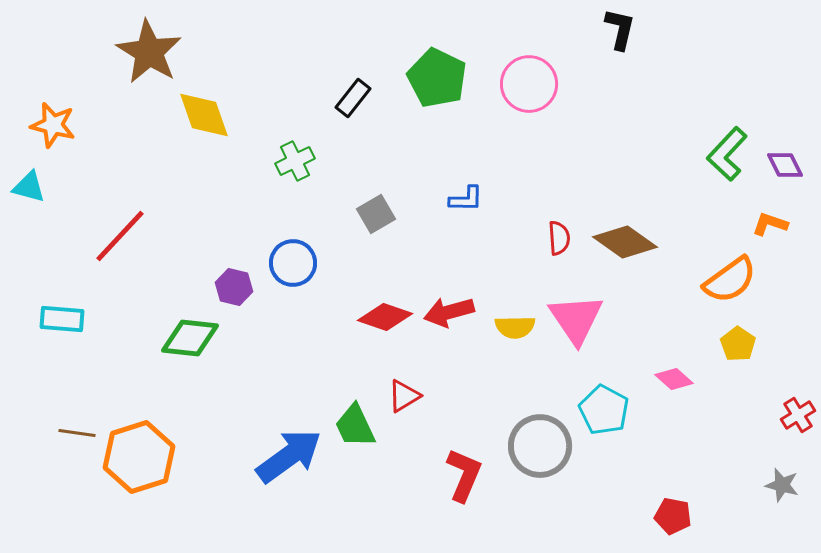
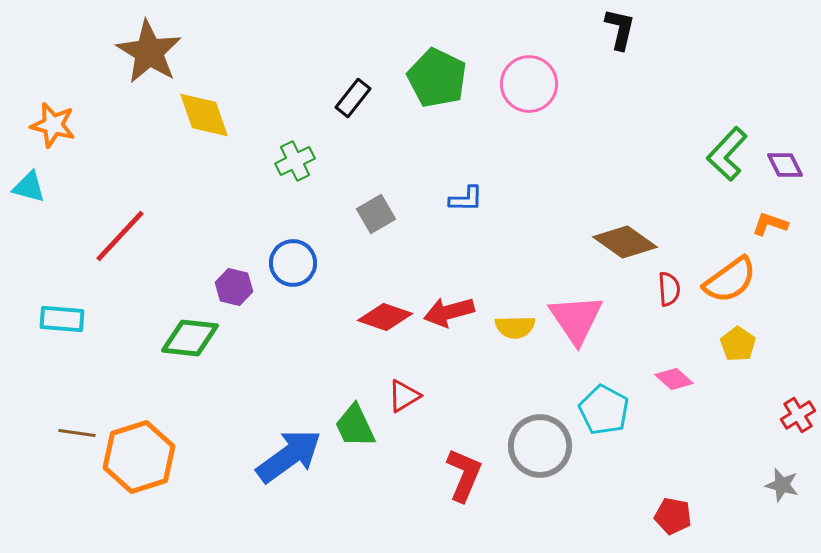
red semicircle: moved 110 px right, 51 px down
